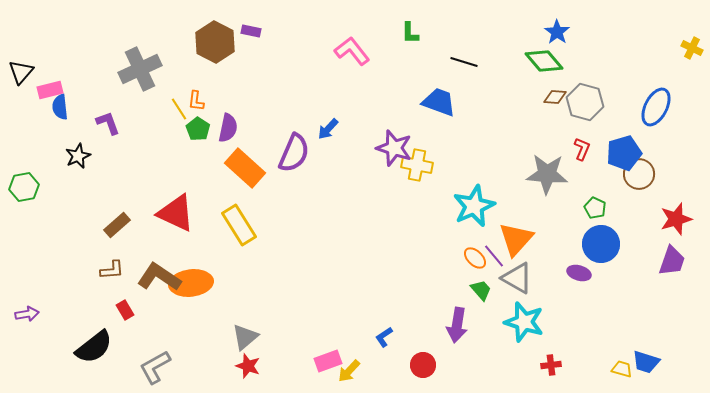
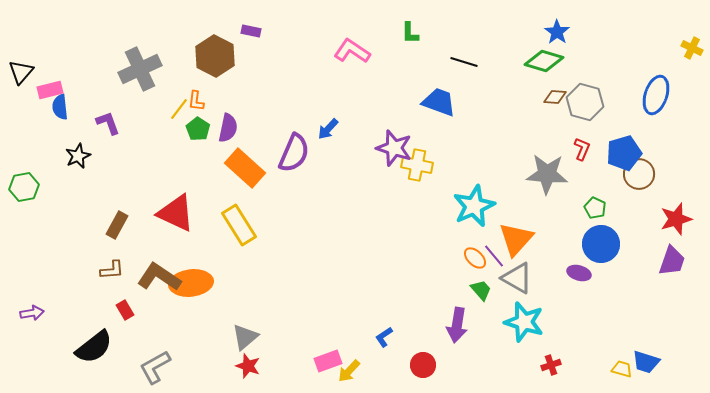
brown hexagon at (215, 42): moved 14 px down
pink L-shape at (352, 51): rotated 18 degrees counterclockwise
green diamond at (544, 61): rotated 33 degrees counterclockwise
blue ellipse at (656, 107): moved 12 px up; rotated 9 degrees counterclockwise
yellow line at (179, 109): rotated 70 degrees clockwise
brown rectangle at (117, 225): rotated 20 degrees counterclockwise
purple arrow at (27, 314): moved 5 px right, 1 px up
red cross at (551, 365): rotated 12 degrees counterclockwise
